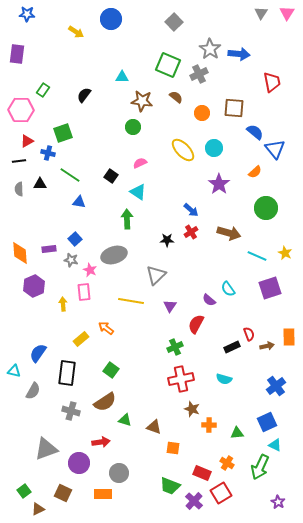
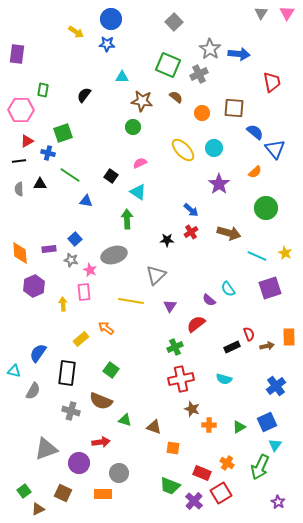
blue star at (27, 14): moved 80 px right, 30 px down
green rectangle at (43, 90): rotated 24 degrees counterclockwise
blue triangle at (79, 202): moved 7 px right, 1 px up
red semicircle at (196, 324): rotated 24 degrees clockwise
brown semicircle at (105, 402): moved 4 px left, 1 px up; rotated 55 degrees clockwise
green triangle at (237, 433): moved 2 px right, 6 px up; rotated 24 degrees counterclockwise
cyan triangle at (275, 445): rotated 40 degrees clockwise
